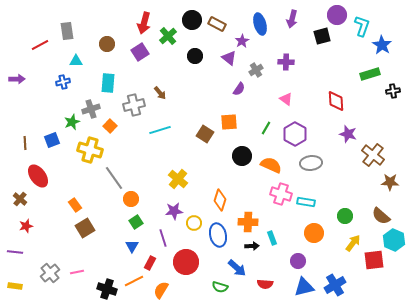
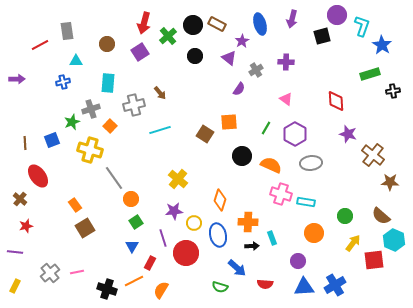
black circle at (192, 20): moved 1 px right, 5 px down
red circle at (186, 262): moved 9 px up
yellow rectangle at (15, 286): rotated 72 degrees counterclockwise
blue triangle at (304, 287): rotated 10 degrees clockwise
